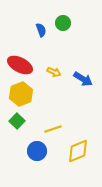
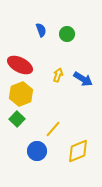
green circle: moved 4 px right, 11 px down
yellow arrow: moved 4 px right, 3 px down; rotated 96 degrees counterclockwise
green square: moved 2 px up
yellow line: rotated 30 degrees counterclockwise
